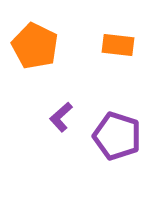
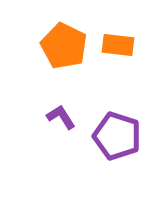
orange pentagon: moved 29 px right
purple L-shape: rotated 100 degrees clockwise
